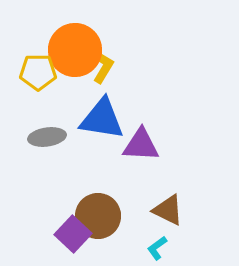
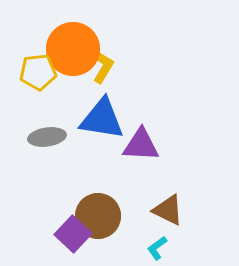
orange circle: moved 2 px left, 1 px up
yellow pentagon: rotated 6 degrees counterclockwise
